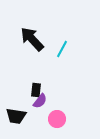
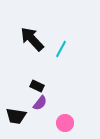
cyan line: moved 1 px left
black rectangle: moved 1 px right, 4 px up; rotated 72 degrees counterclockwise
purple semicircle: moved 2 px down
pink circle: moved 8 px right, 4 px down
